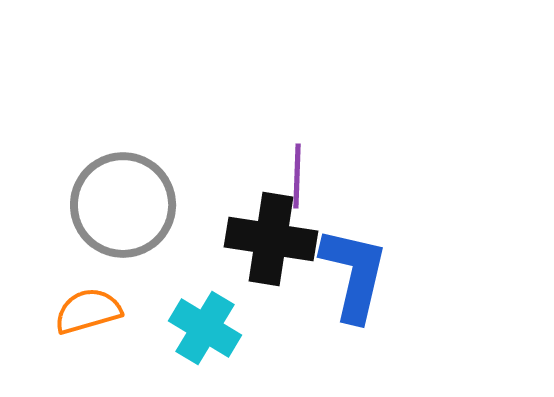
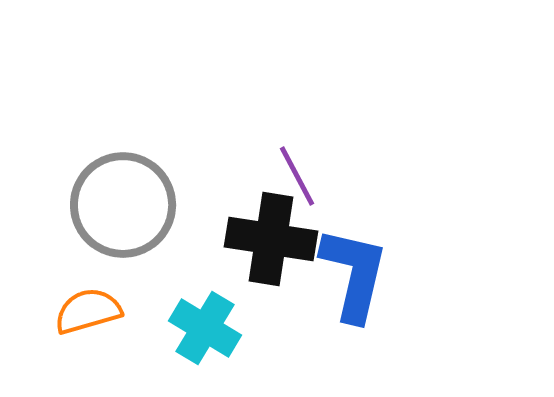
purple line: rotated 30 degrees counterclockwise
